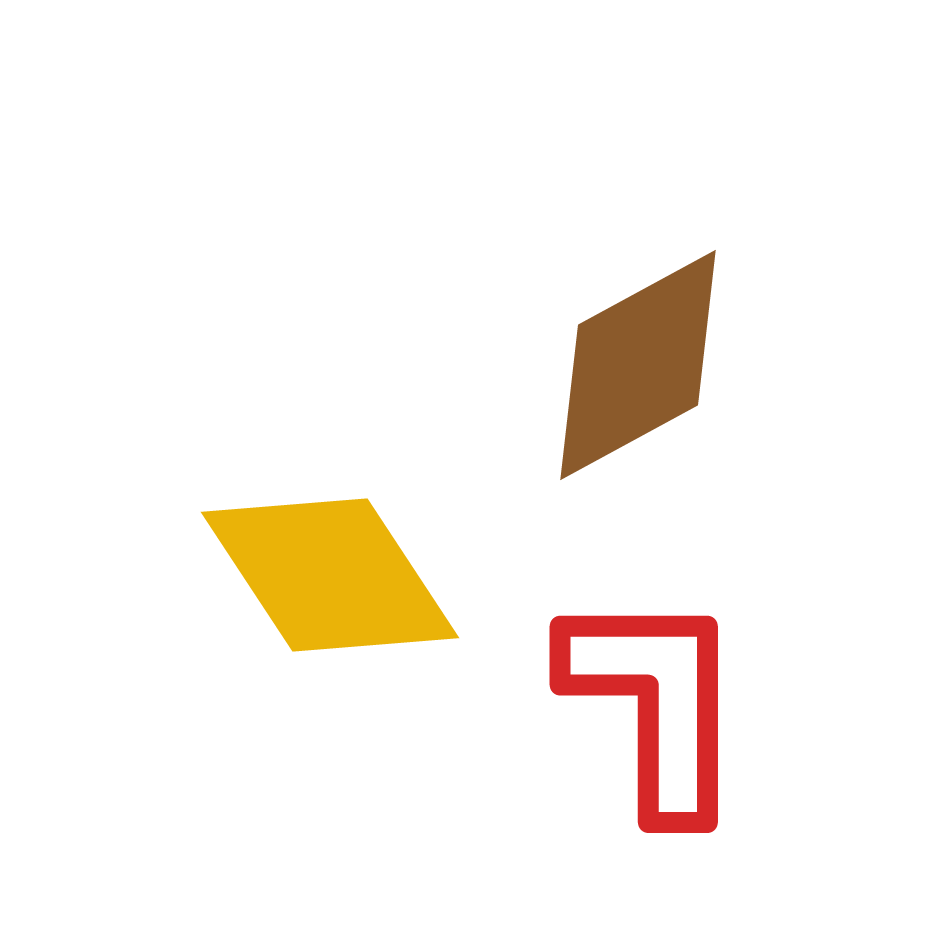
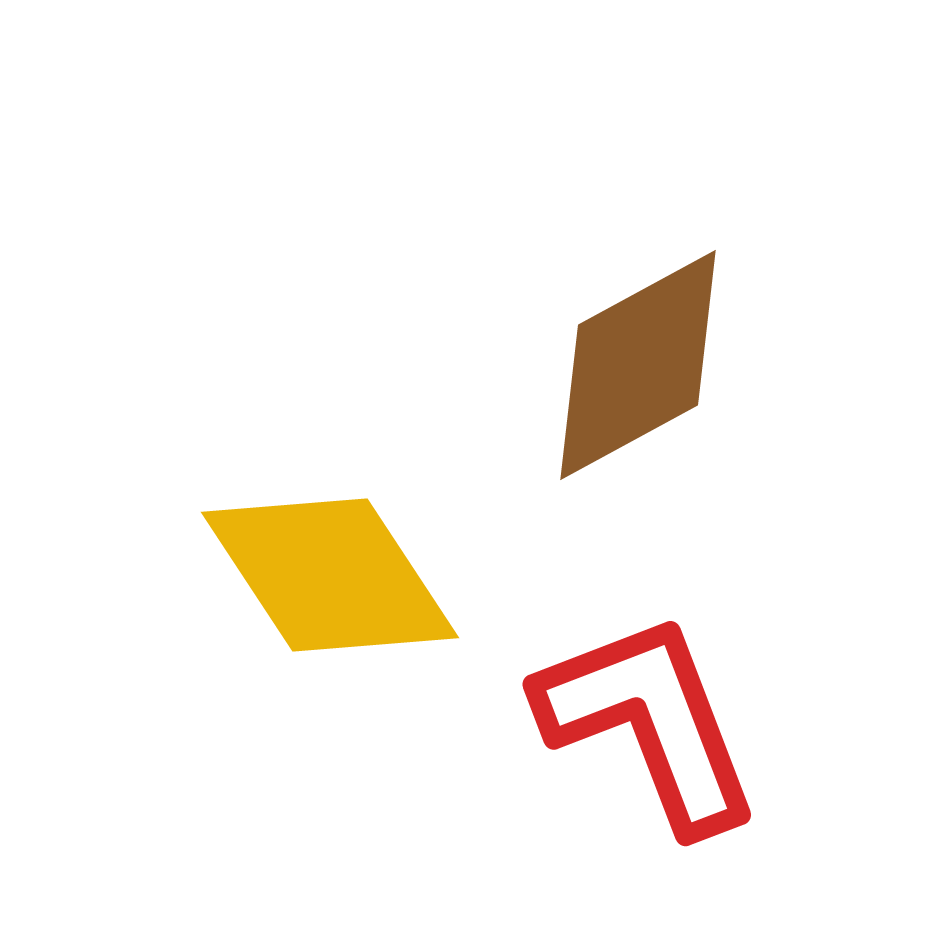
red L-shape: moved 6 px left, 19 px down; rotated 21 degrees counterclockwise
